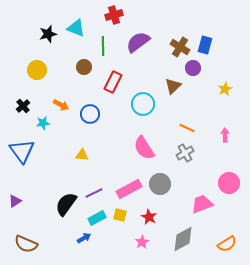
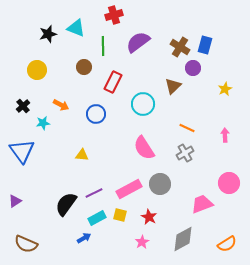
blue circle: moved 6 px right
